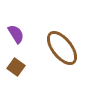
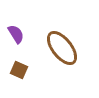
brown square: moved 3 px right, 3 px down; rotated 12 degrees counterclockwise
